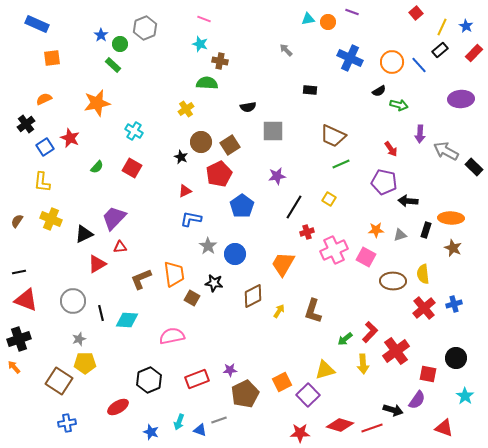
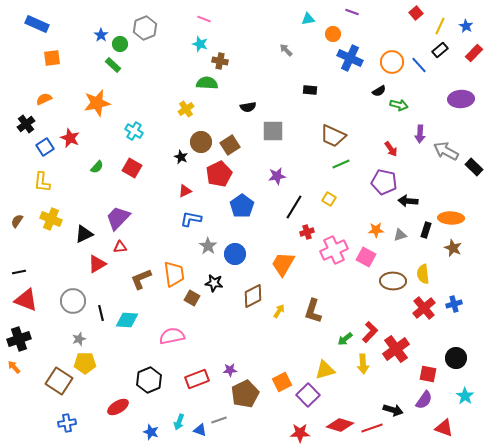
orange circle at (328, 22): moved 5 px right, 12 px down
yellow line at (442, 27): moved 2 px left, 1 px up
purple trapezoid at (114, 218): moved 4 px right
red cross at (396, 351): moved 2 px up
purple semicircle at (417, 400): moved 7 px right
